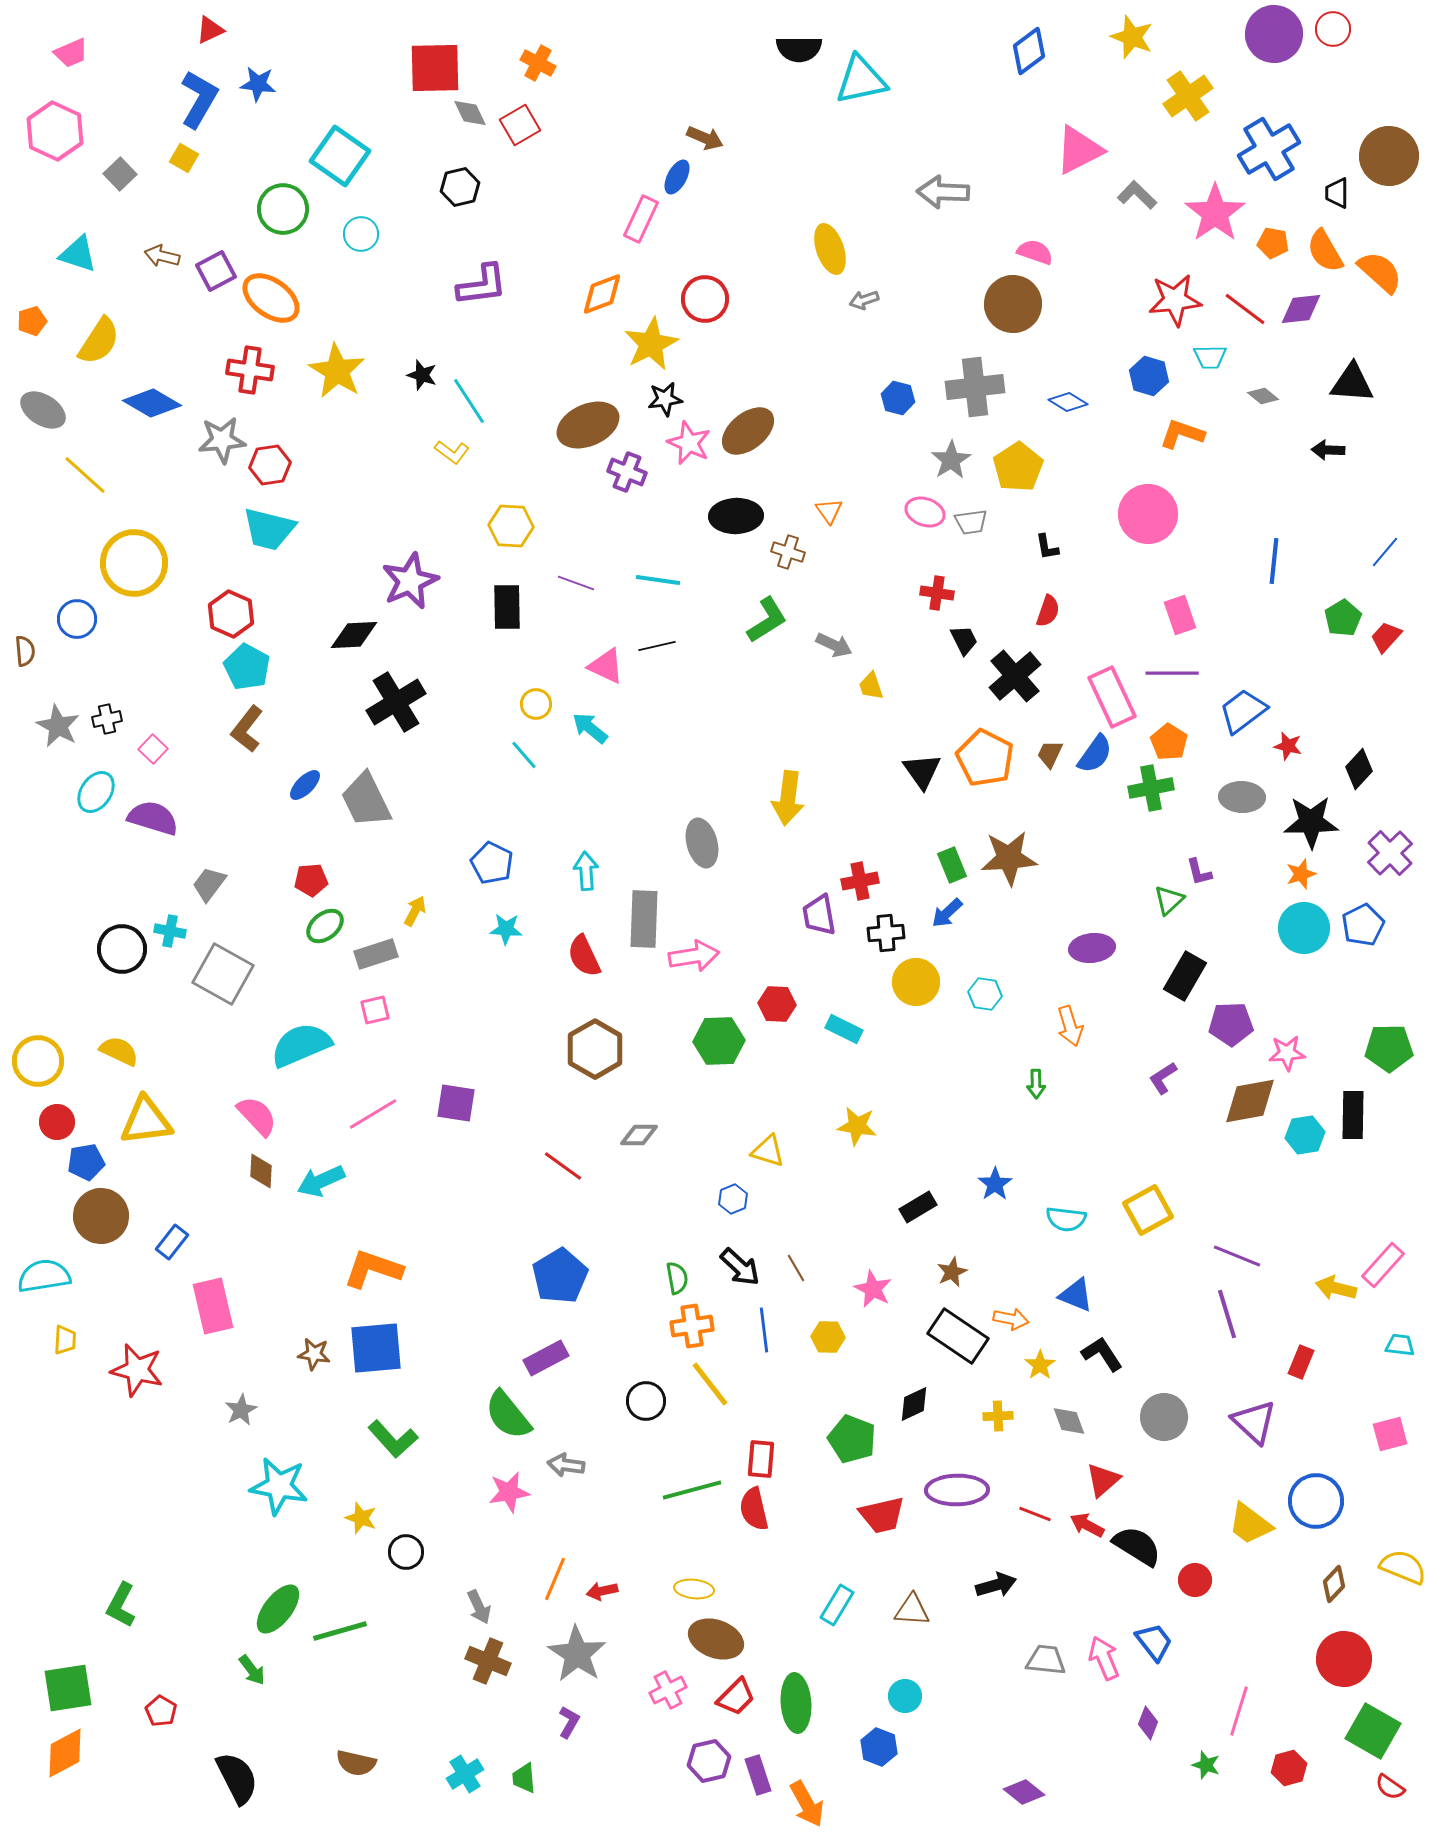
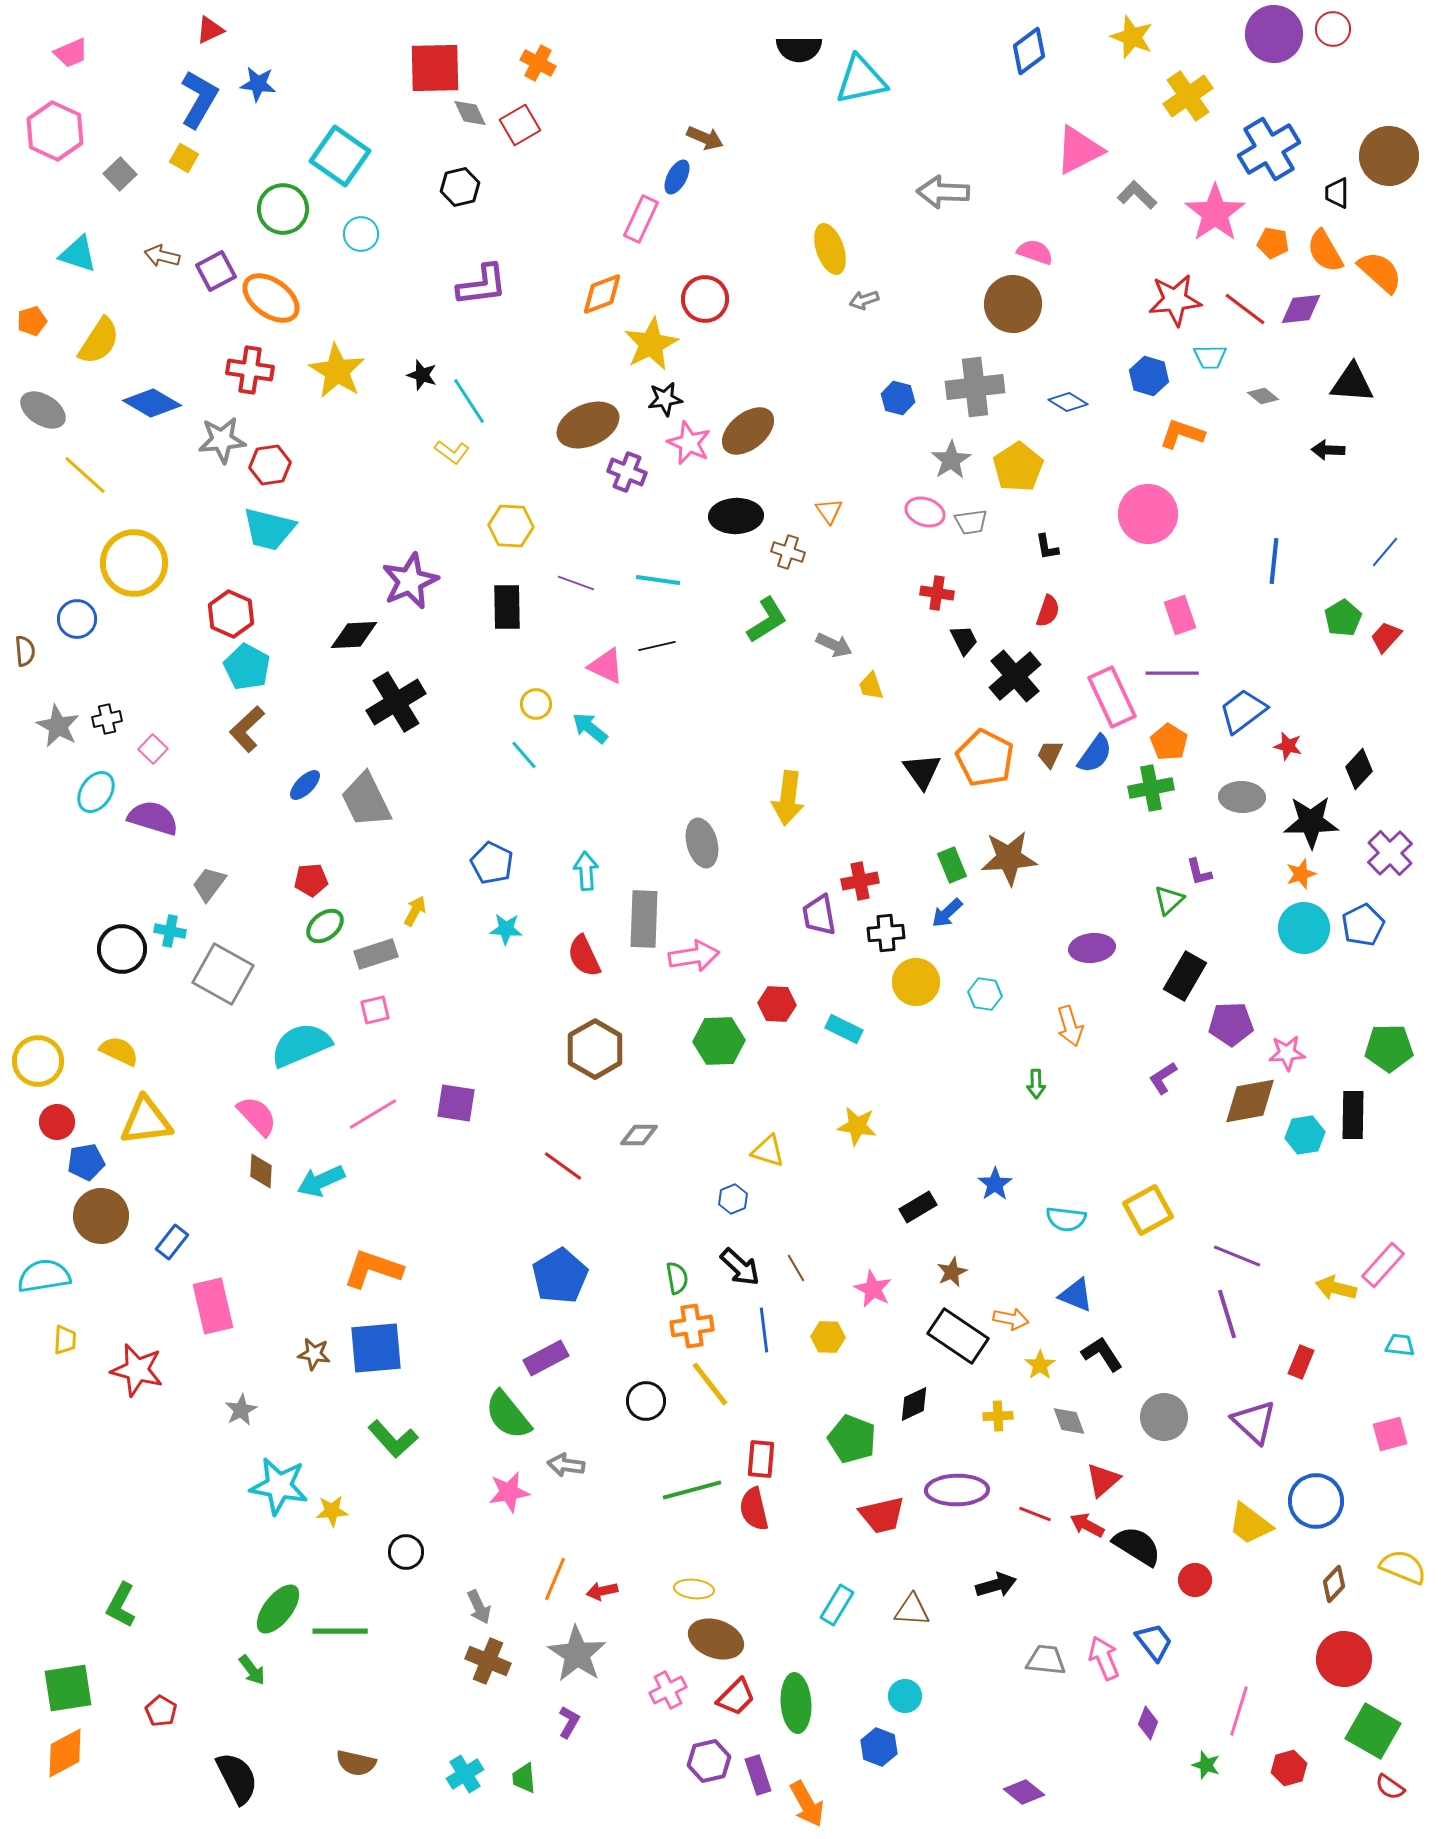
brown L-shape at (247, 729): rotated 9 degrees clockwise
yellow star at (361, 1518): moved 29 px left, 7 px up; rotated 24 degrees counterclockwise
green line at (340, 1631): rotated 16 degrees clockwise
